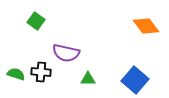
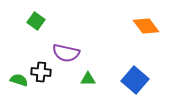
green semicircle: moved 3 px right, 6 px down
